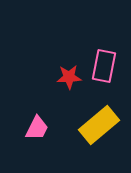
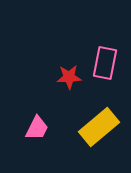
pink rectangle: moved 1 px right, 3 px up
yellow rectangle: moved 2 px down
